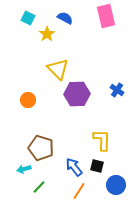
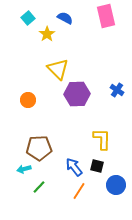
cyan square: rotated 24 degrees clockwise
yellow L-shape: moved 1 px up
brown pentagon: moved 2 px left; rotated 20 degrees counterclockwise
